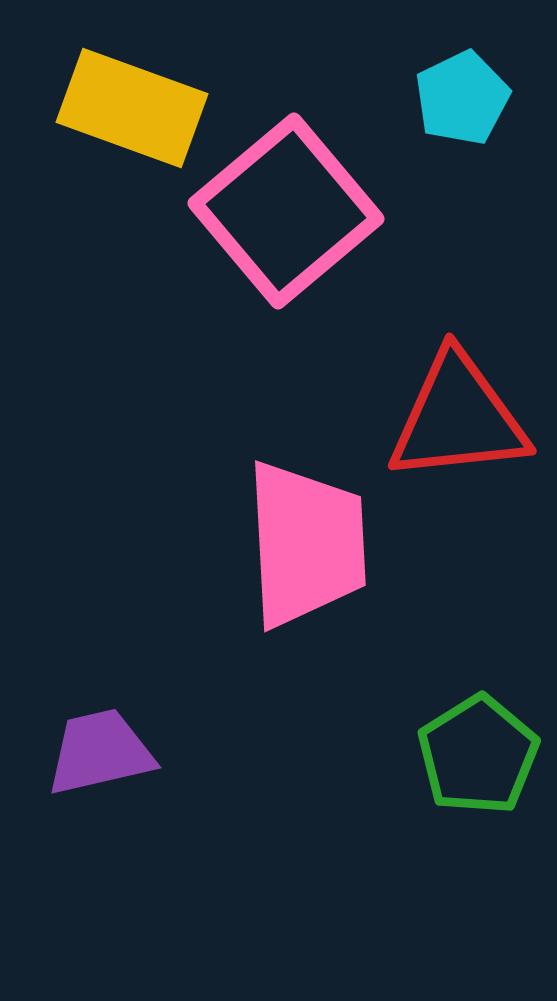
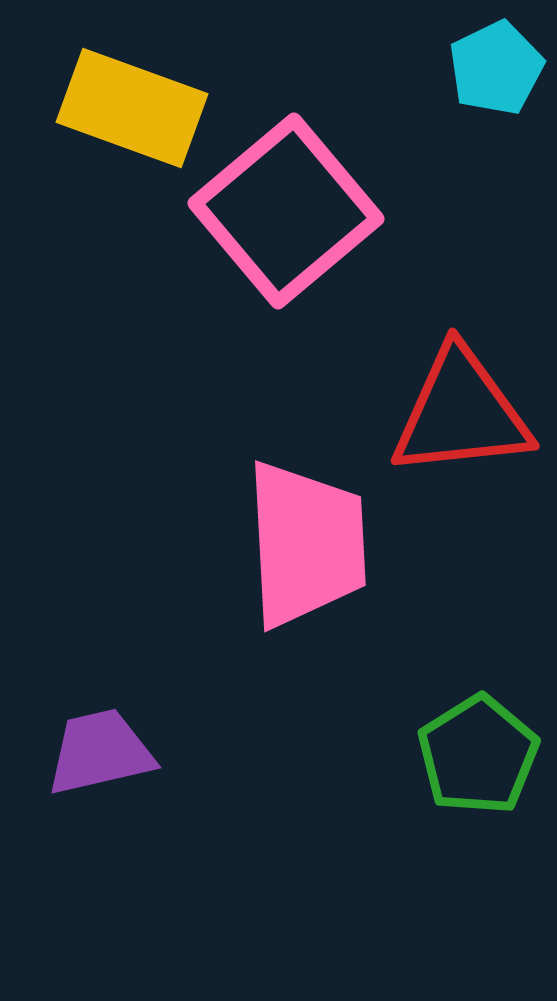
cyan pentagon: moved 34 px right, 30 px up
red triangle: moved 3 px right, 5 px up
